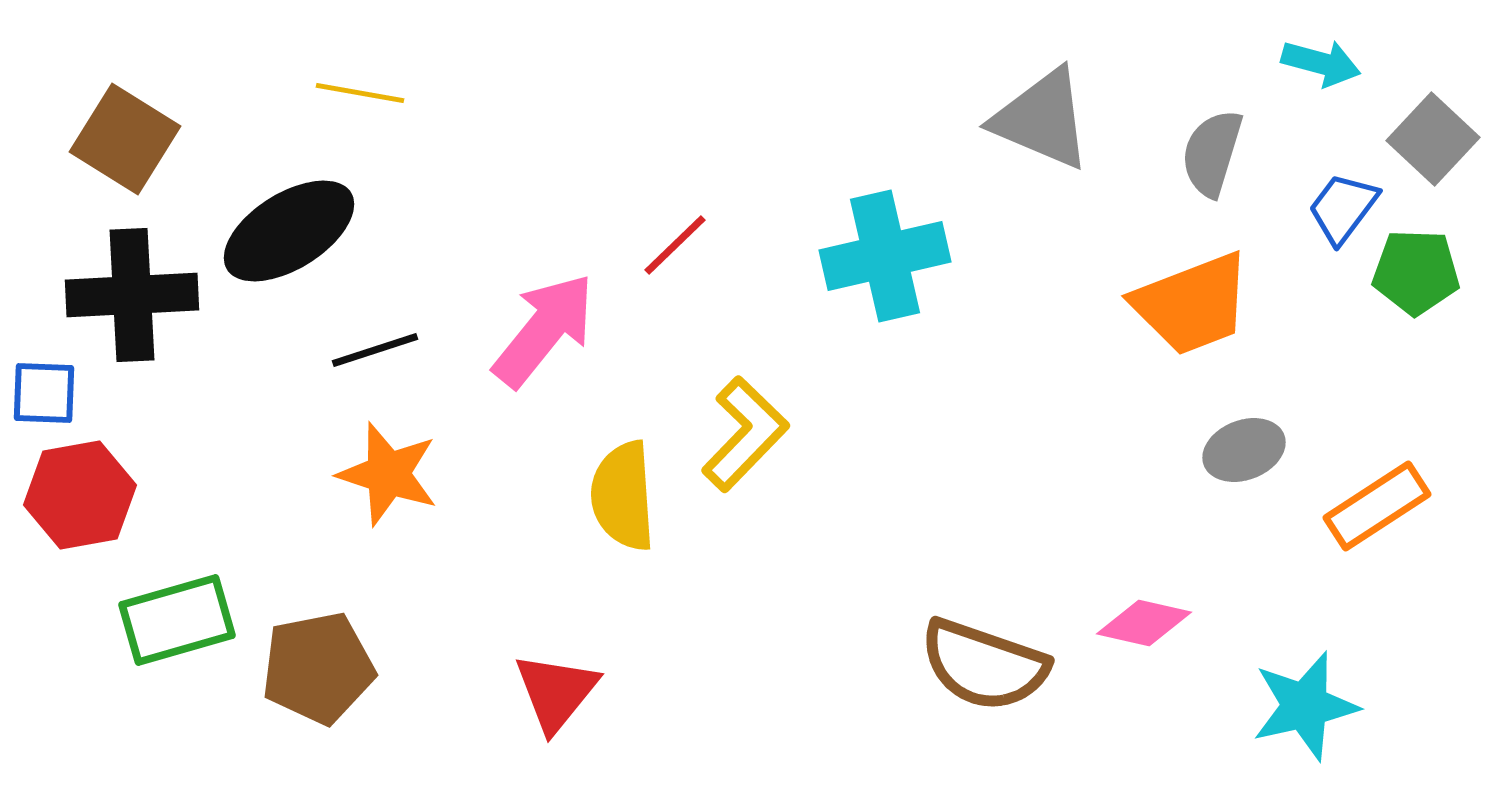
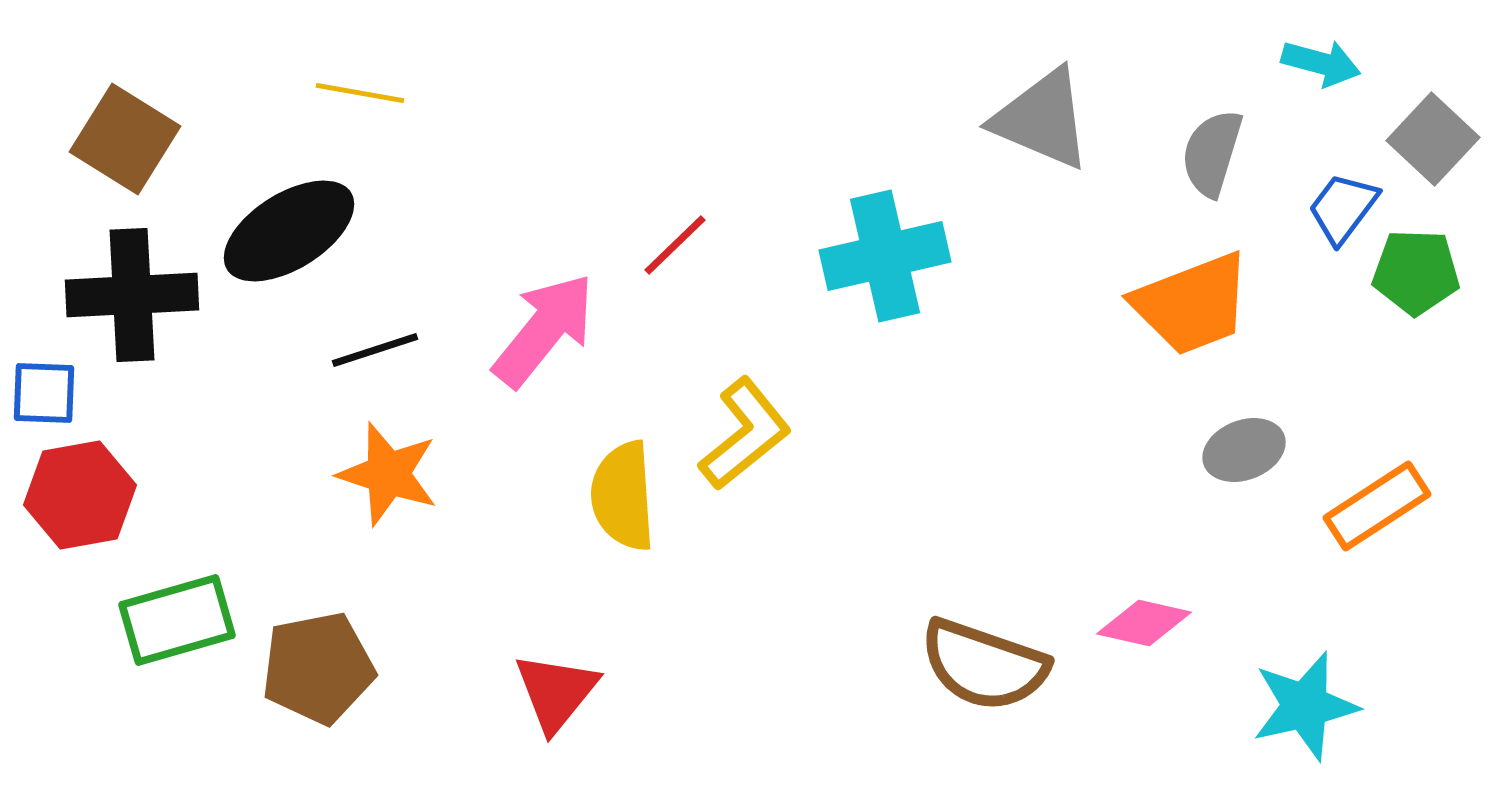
yellow L-shape: rotated 7 degrees clockwise
